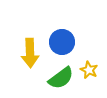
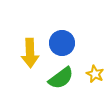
blue circle: moved 1 px down
yellow star: moved 6 px right, 4 px down
